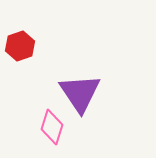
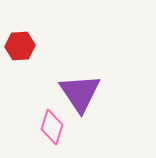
red hexagon: rotated 16 degrees clockwise
